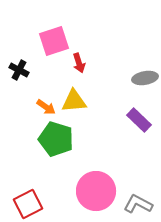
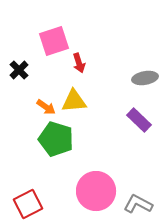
black cross: rotated 18 degrees clockwise
